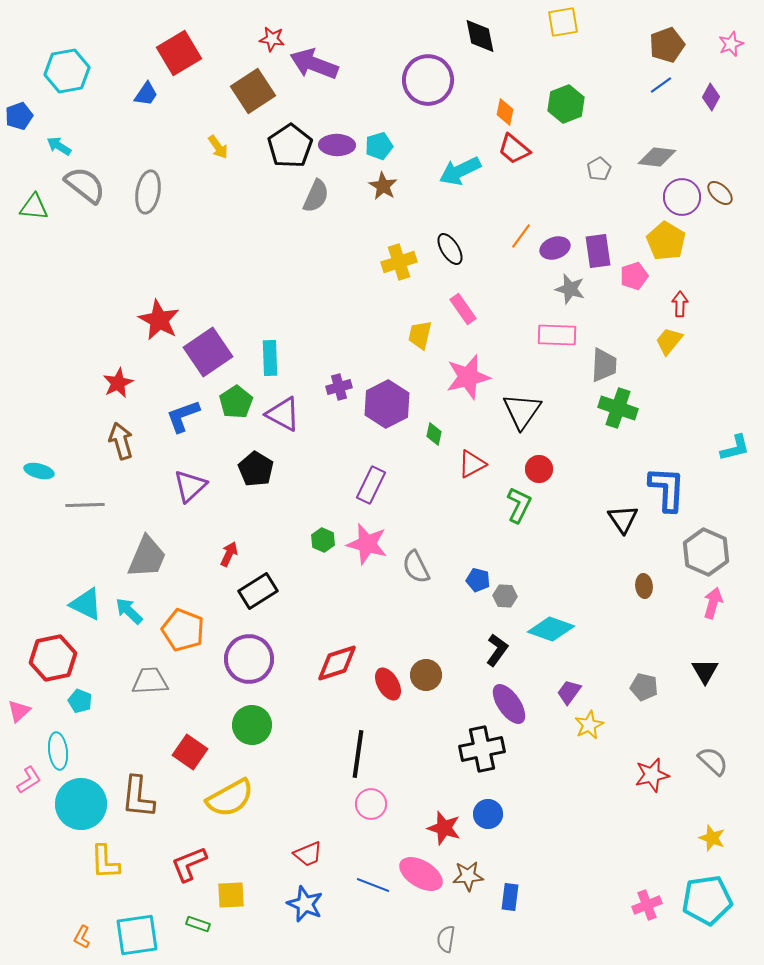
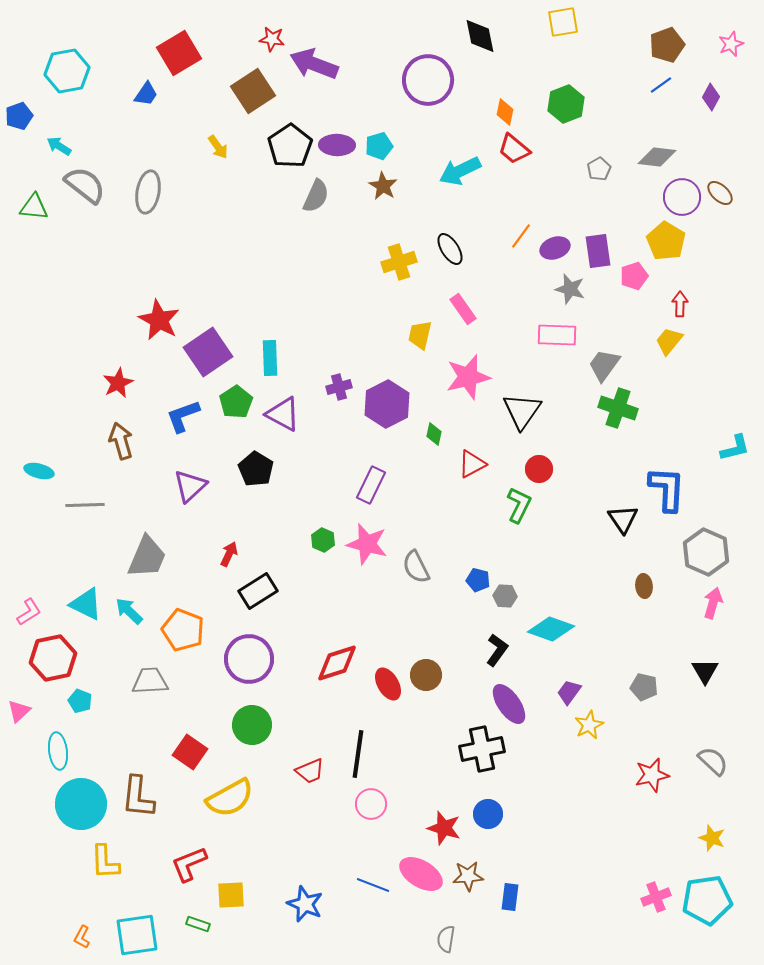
gray trapezoid at (604, 365): rotated 147 degrees counterclockwise
pink L-shape at (29, 780): moved 168 px up
red trapezoid at (308, 854): moved 2 px right, 83 px up
pink cross at (647, 905): moved 9 px right, 8 px up
